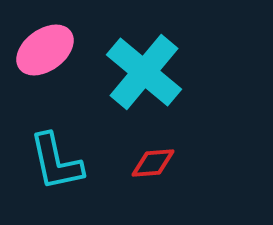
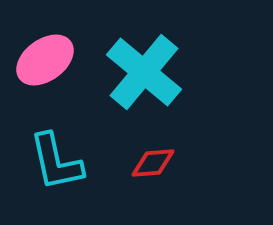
pink ellipse: moved 10 px down
